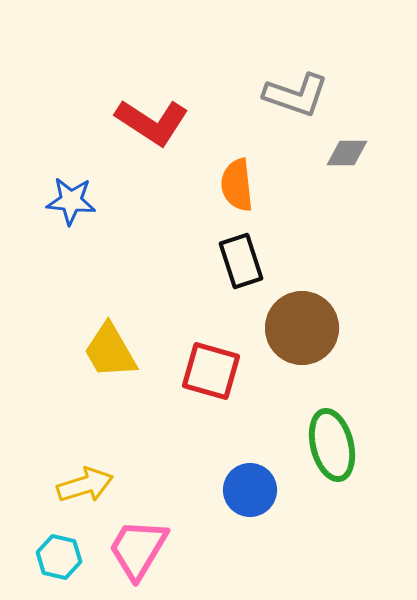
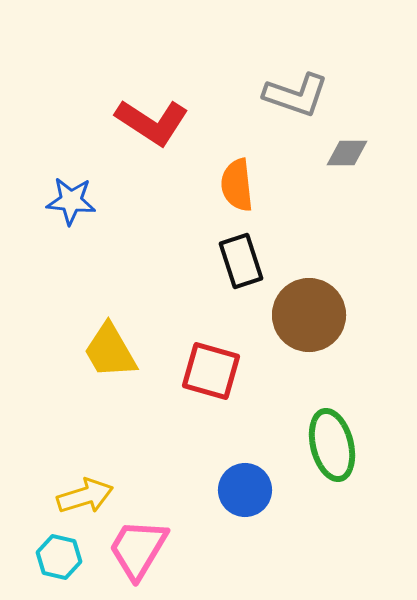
brown circle: moved 7 px right, 13 px up
yellow arrow: moved 11 px down
blue circle: moved 5 px left
